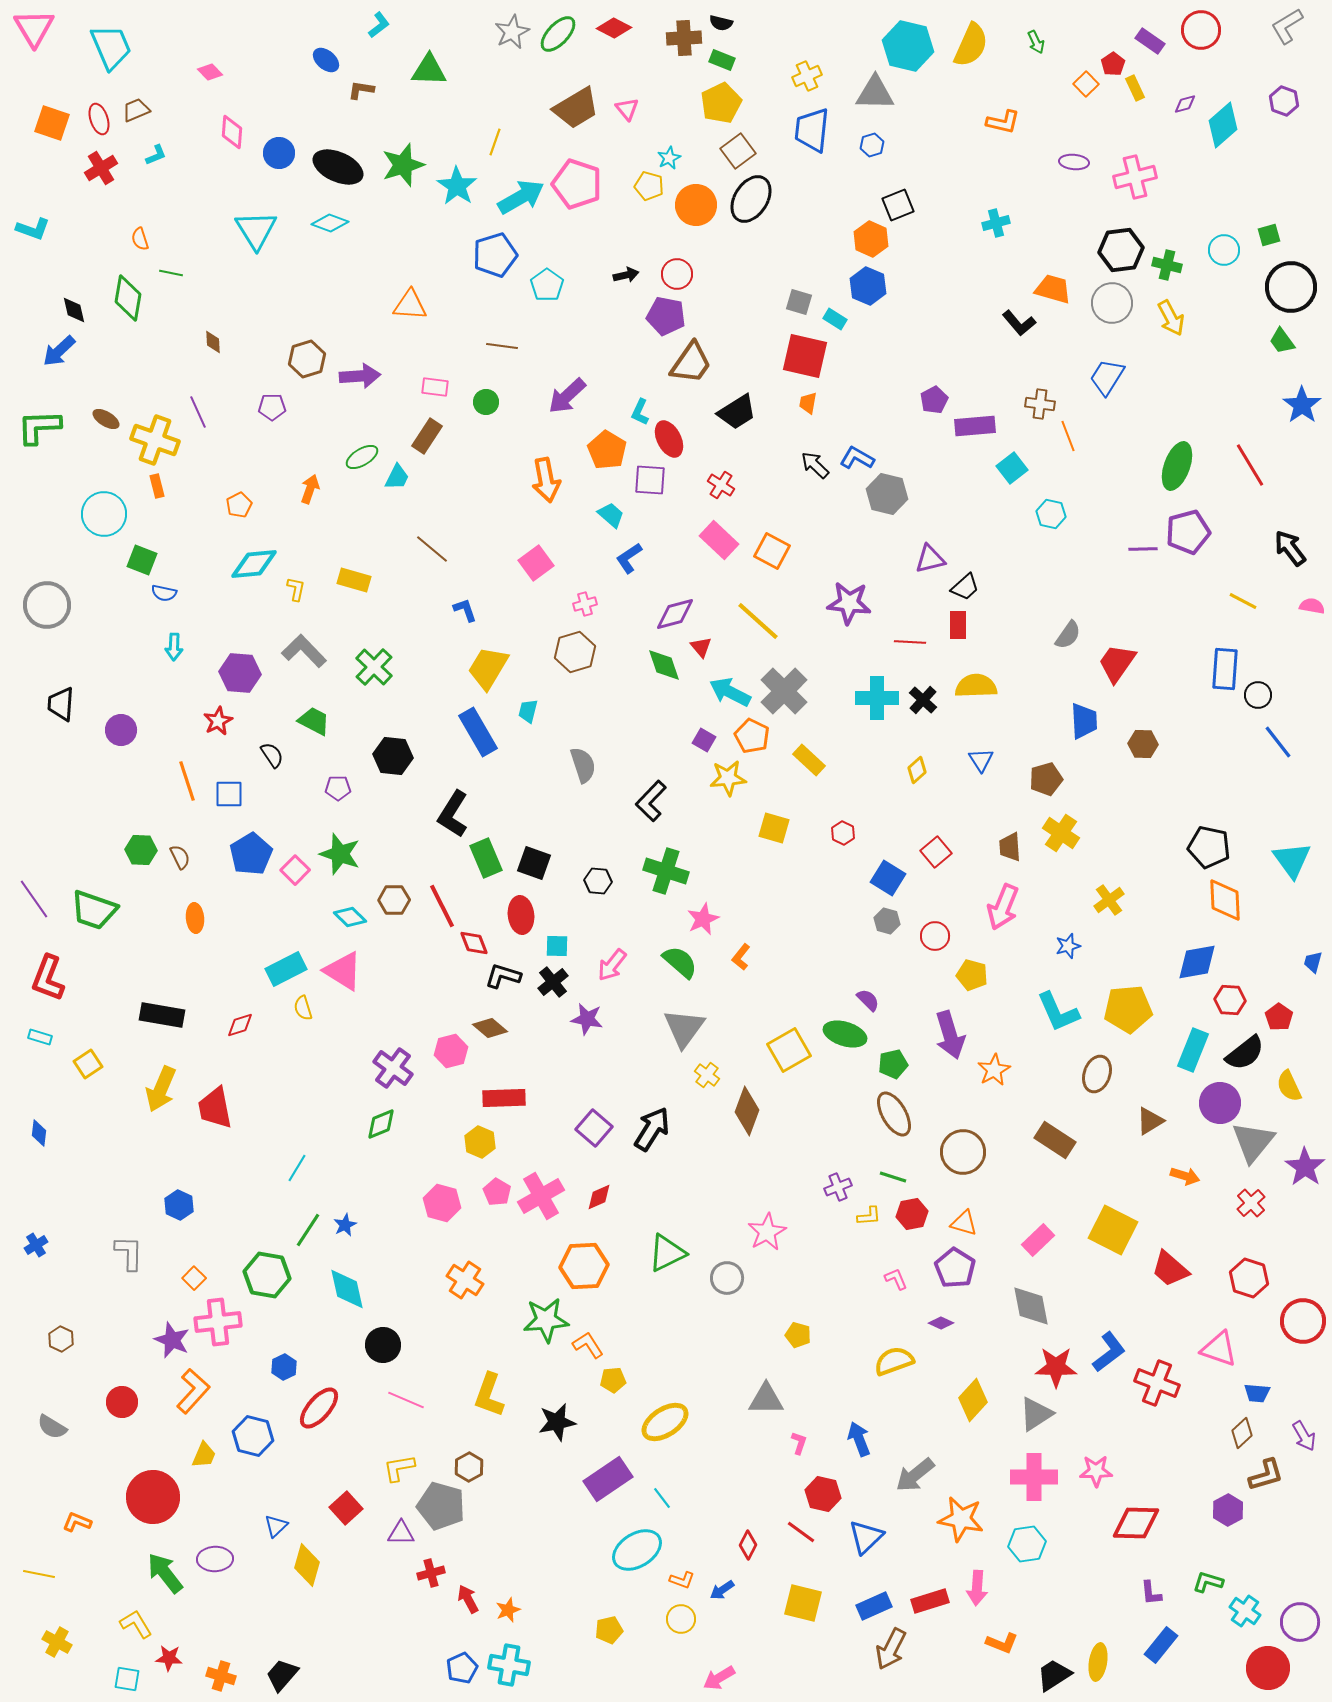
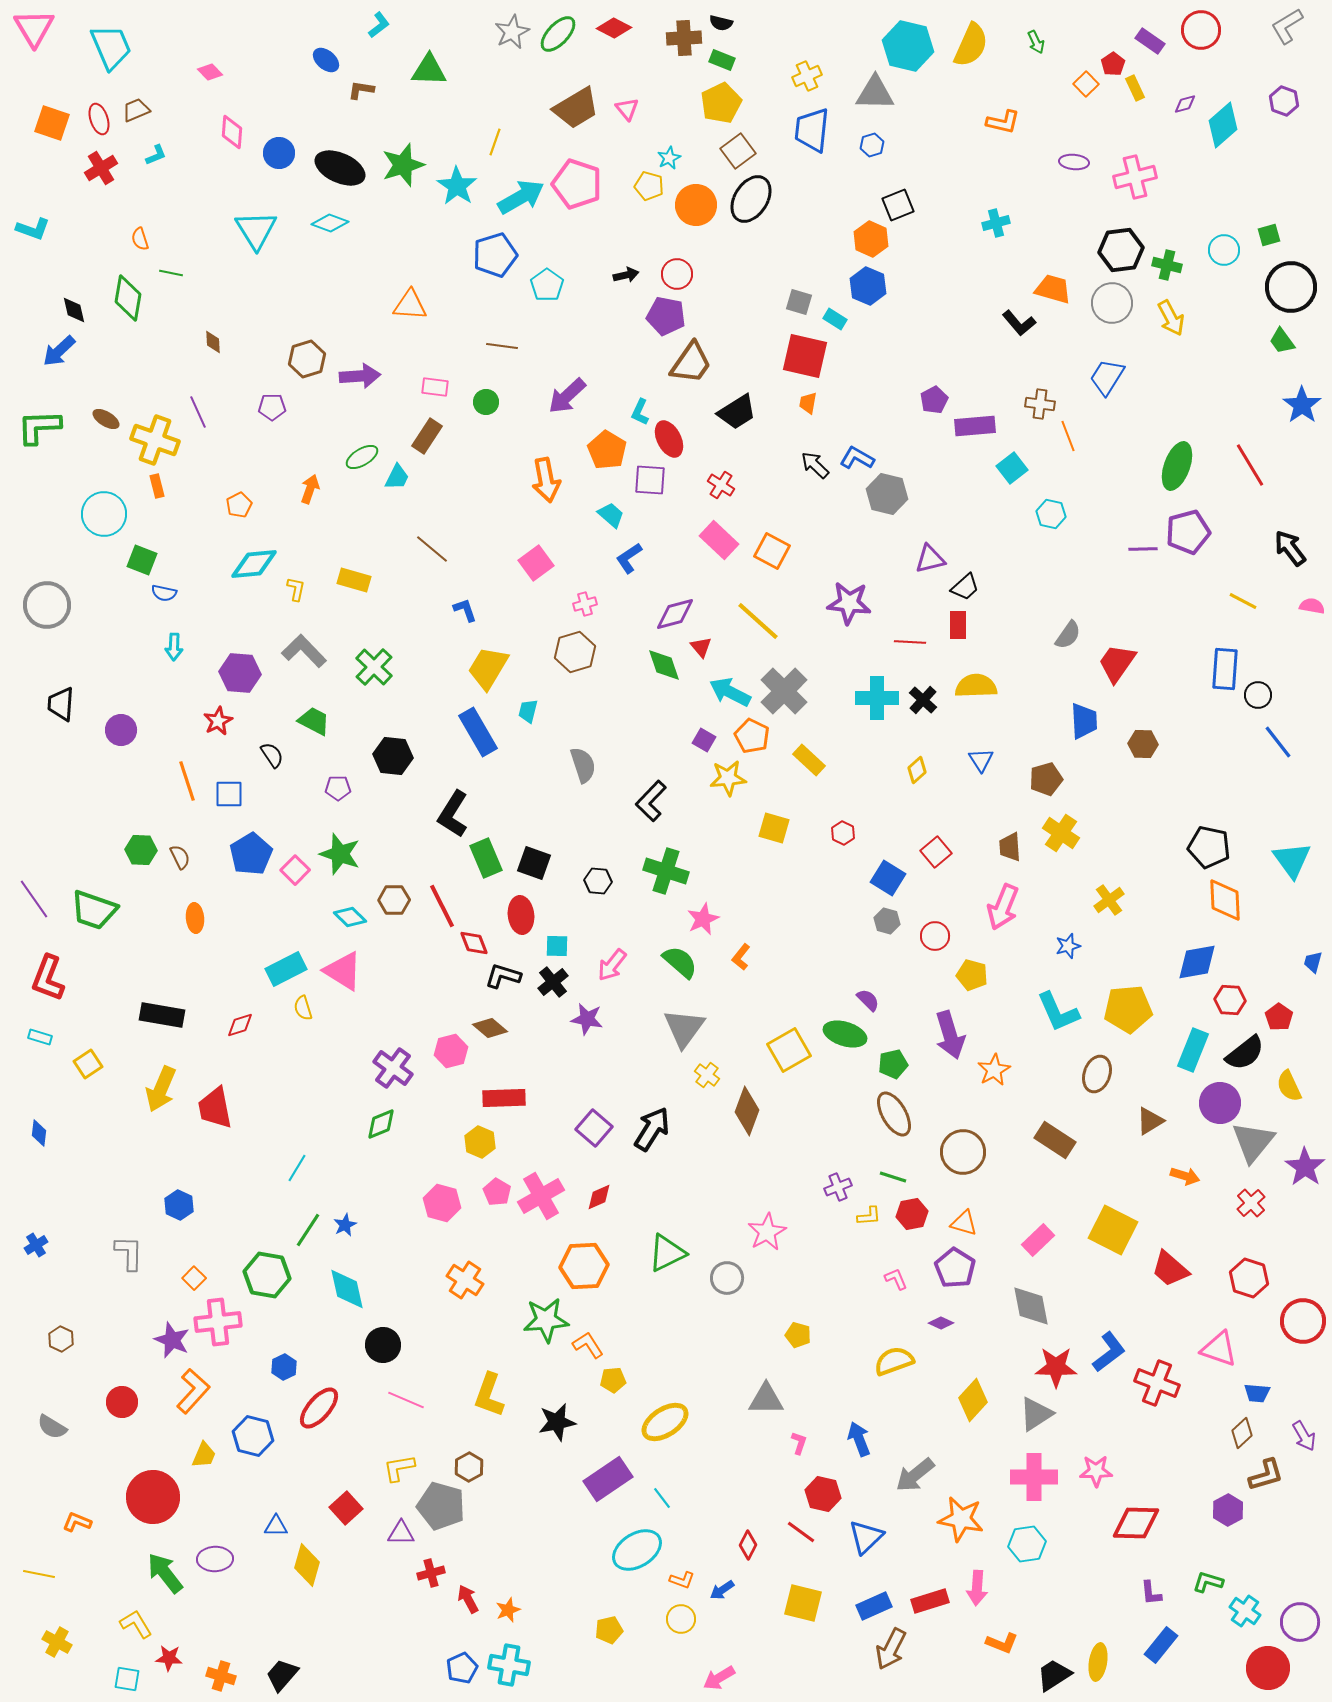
black ellipse at (338, 167): moved 2 px right, 1 px down
blue triangle at (276, 1526): rotated 45 degrees clockwise
